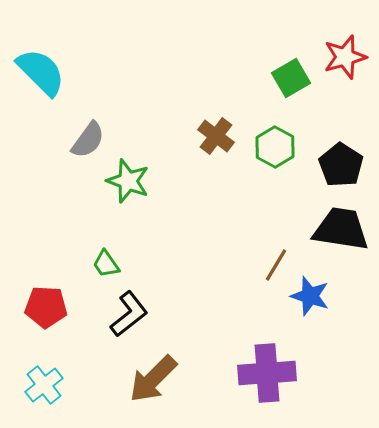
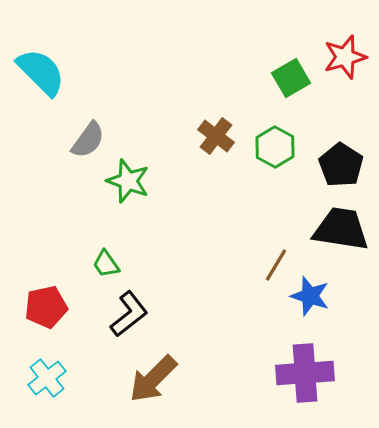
red pentagon: rotated 15 degrees counterclockwise
purple cross: moved 38 px right
cyan cross: moved 3 px right, 7 px up
